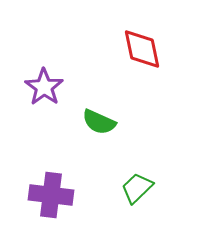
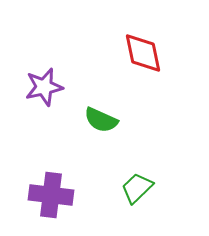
red diamond: moved 1 px right, 4 px down
purple star: rotated 24 degrees clockwise
green semicircle: moved 2 px right, 2 px up
